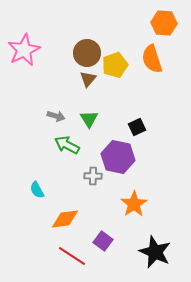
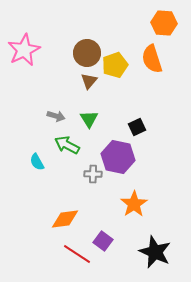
brown triangle: moved 1 px right, 2 px down
gray cross: moved 2 px up
cyan semicircle: moved 28 px up
red line: moved 5 px right, 2 px up
